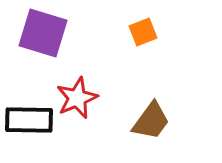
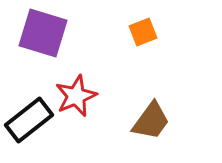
red star: moved 1 px left, 2 px up
black rectangle: rotated 39 degrees counterclockwise
